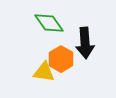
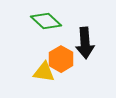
green diamond: moved 3 px left, 2 px up; rotated 12 degrees counterclockwise
